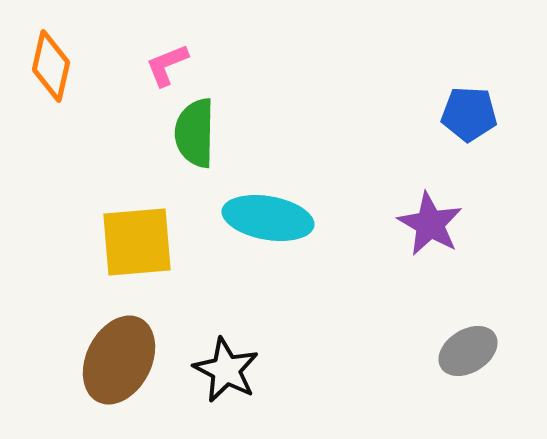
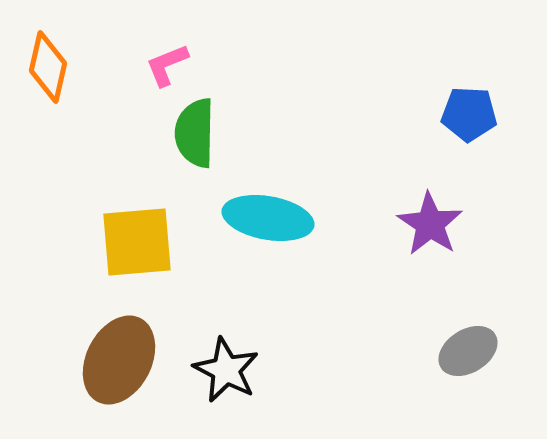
orange diamond: moved 3 px left, 1 px down
purple star: rotated 4 degrees clockwise
